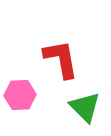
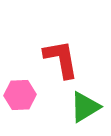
green triangle: rotated 44 degrees clockwise
